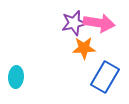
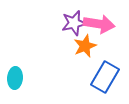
pink arrow: moved 1 px down
orange star: moved 1 px right, 2 px up; rotated 20 degrees counterclockwise
cyan ellipse: moved 1 px left, 1 px down
